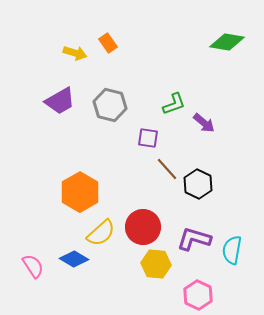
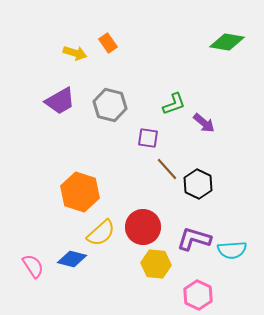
orange hexagon: rotated 12 degrees counterclockwise
cyan semicircle: rotated 104 degrees counterclockwise
blue diamond: moved 2 px left; rotated 16 degrees counterclockwise
